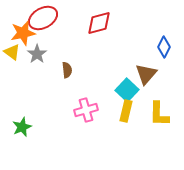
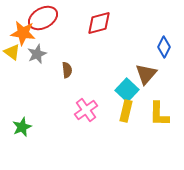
orange star: rotated 20 degrees clockwise
gray star: rotated 12 degrees clockwise
pink cross: rotated 20 degrees counterclockwise
